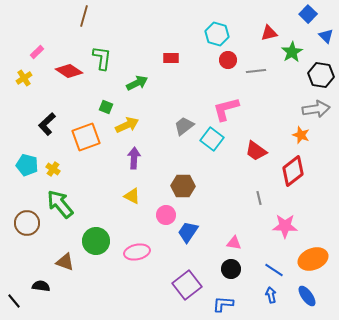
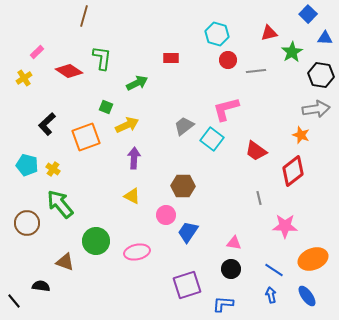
blue triangle at (326, 36): moved 1 px left, 2 px down; rotated 42 degrees counterclockwise
purple square at (187, 285): rotated 20 degrees clockwise
